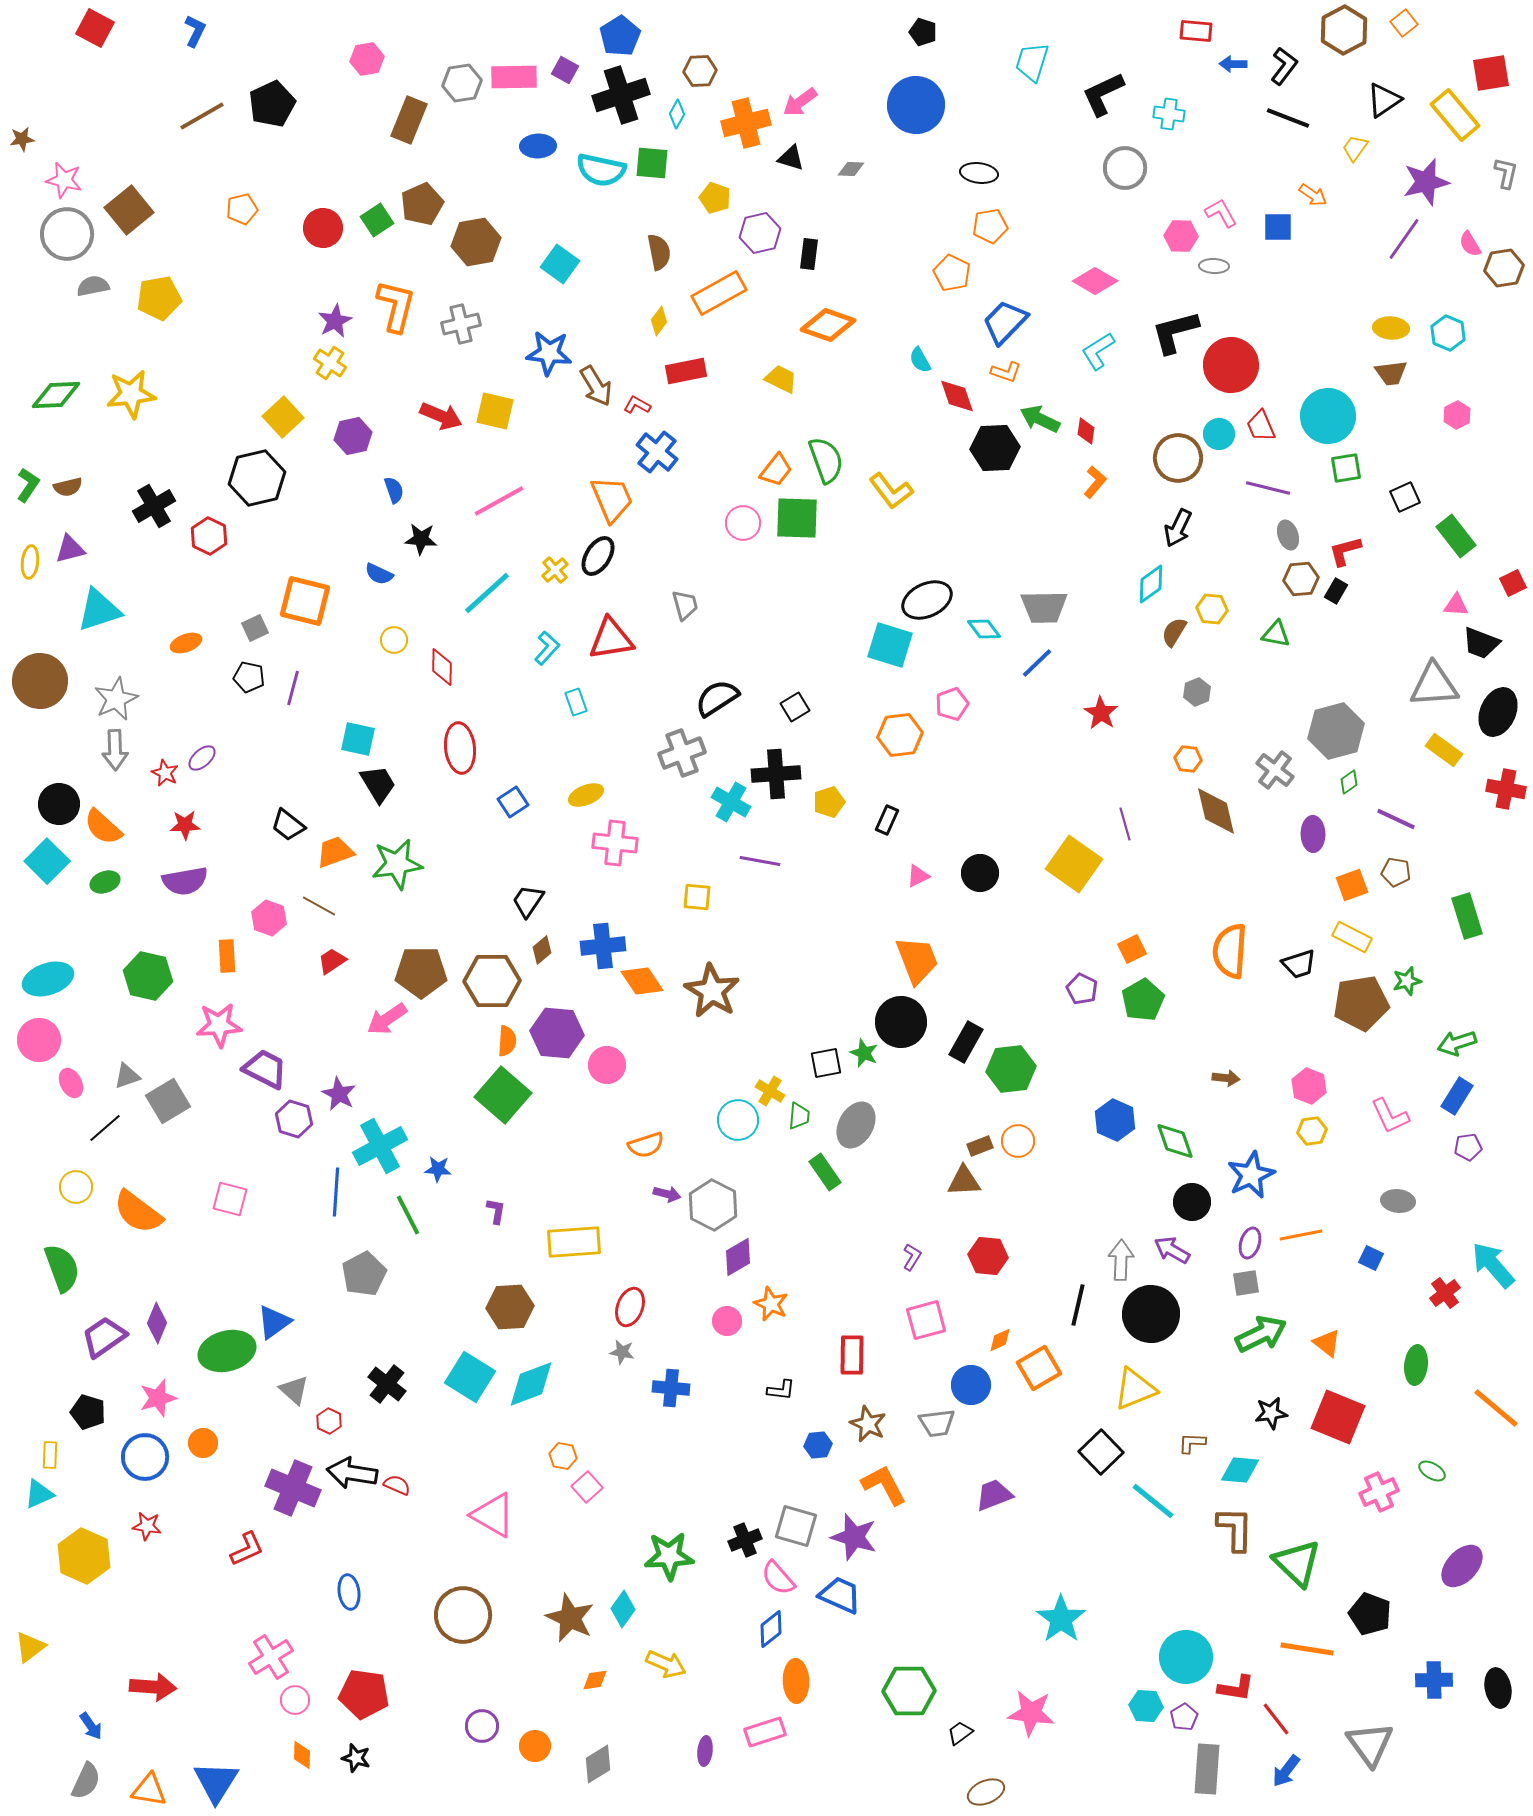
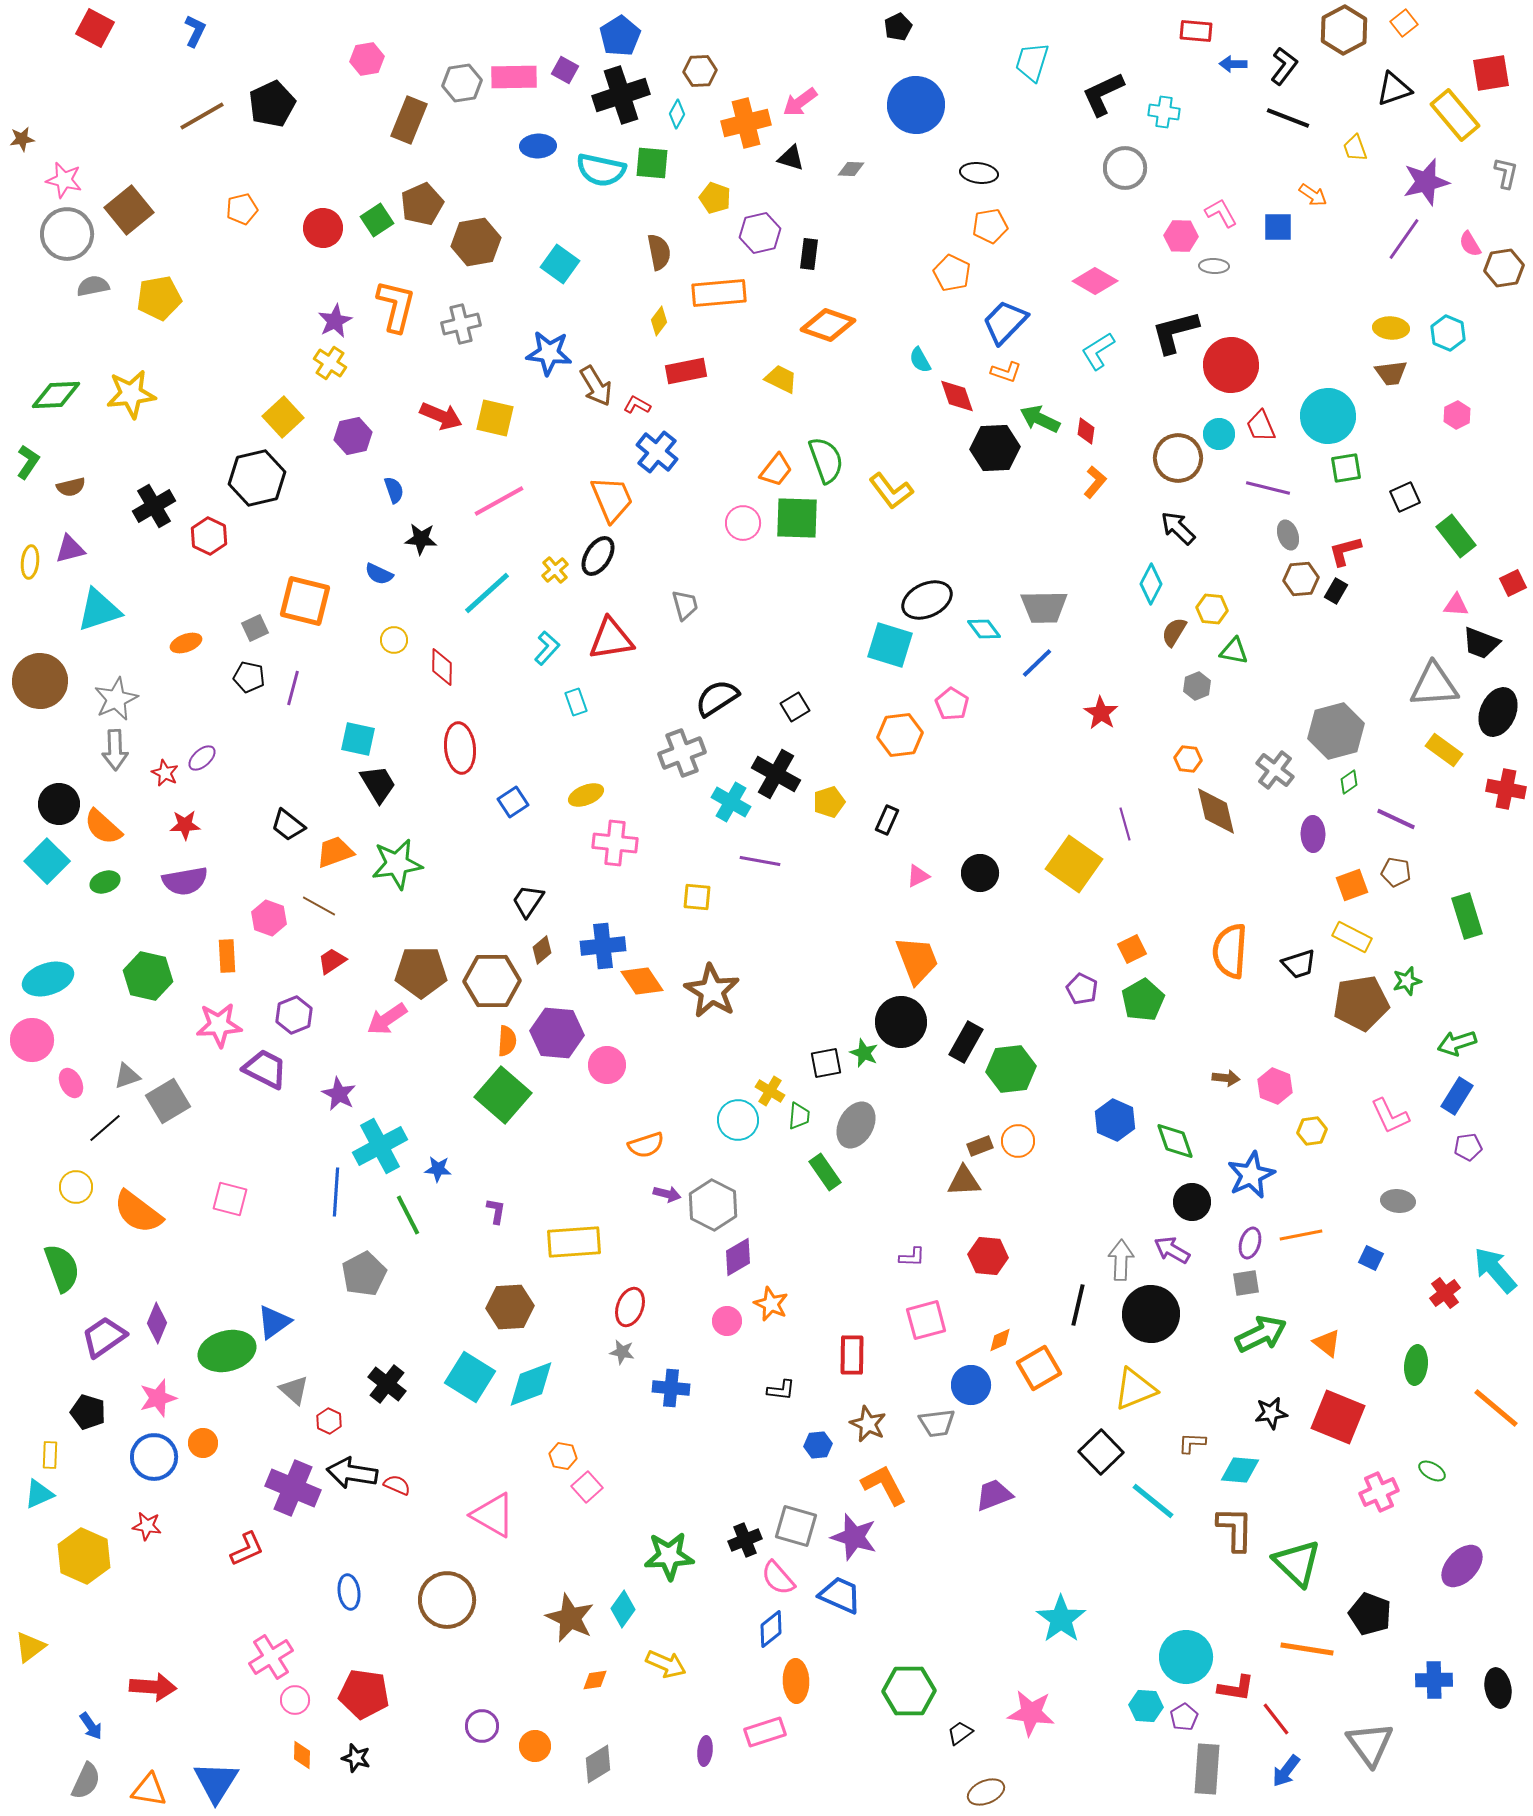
black pentagon at (923, 32): moved 25 px left, 5 px up; rotated 28 degrees clockwise
black triangle at (1384, 100): moved 10 px right, 11 px up; rotated 15 degrees clockwise
cyan cross at (1169, 114): moved 5 px left, 2 px up
yellow trapezoid at (1355, 148): rotated 56 degrees counterclockwise
orange rectangle at (719, 293): rotated 24 degrees clockwise
yellow square at (495, 411): moved 7 px down
green L-shape at (28, 485): moved 23 px up
brown semicircle at (68, 487): moved 3 px right
black arrow at (1178, 528): rotated 108 degrees clockwise
cyan diamond at (1151, 584): rotated 27 degrees counterclockwise
green triangle at (1276, 634): moved 42 px left, 17 px down
gray hexagon at (1197, 692): moved 6 px up
pink pentagon at (952, 704): rotated 20 degrees counterclockwise
black cross at (776, 774): rotated 33 degrees clockwise
pink circle at (39, 1040): moved 7 px left
pink hexagon at (1309, 1086): moved 34 px left
purple hexagon at (294, 1119): moved 104 px up; rotated 21 degrees clockwise
purple L-shape at (912, 1257): rotated 60 degrees clockwise
cyan arrow at (1493, 1265): moved 2 px right, 5 px down
blue circle at (145, 1457): moved 9 px right
brown circle at (463, 1615): moved 16 px left, 15 px up
